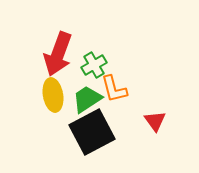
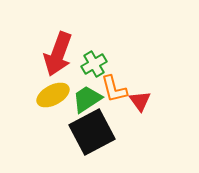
green cross: moved 1 px up
yellow ellipse: rotated 72 degrees clockwise
red triangle: moved 15 px left, 20 px up
